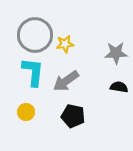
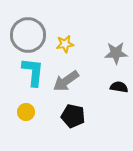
gray circle: moved 7 px left
